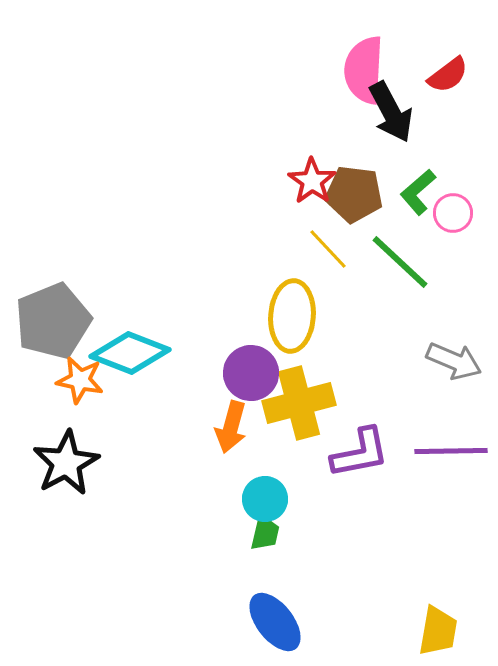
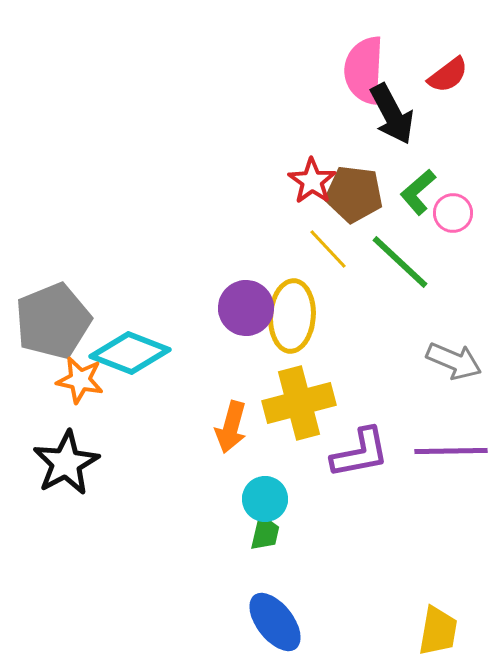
black arrow: moved 1 px right, 2 px down
purple circle: moved 5 px left, 65 px up
